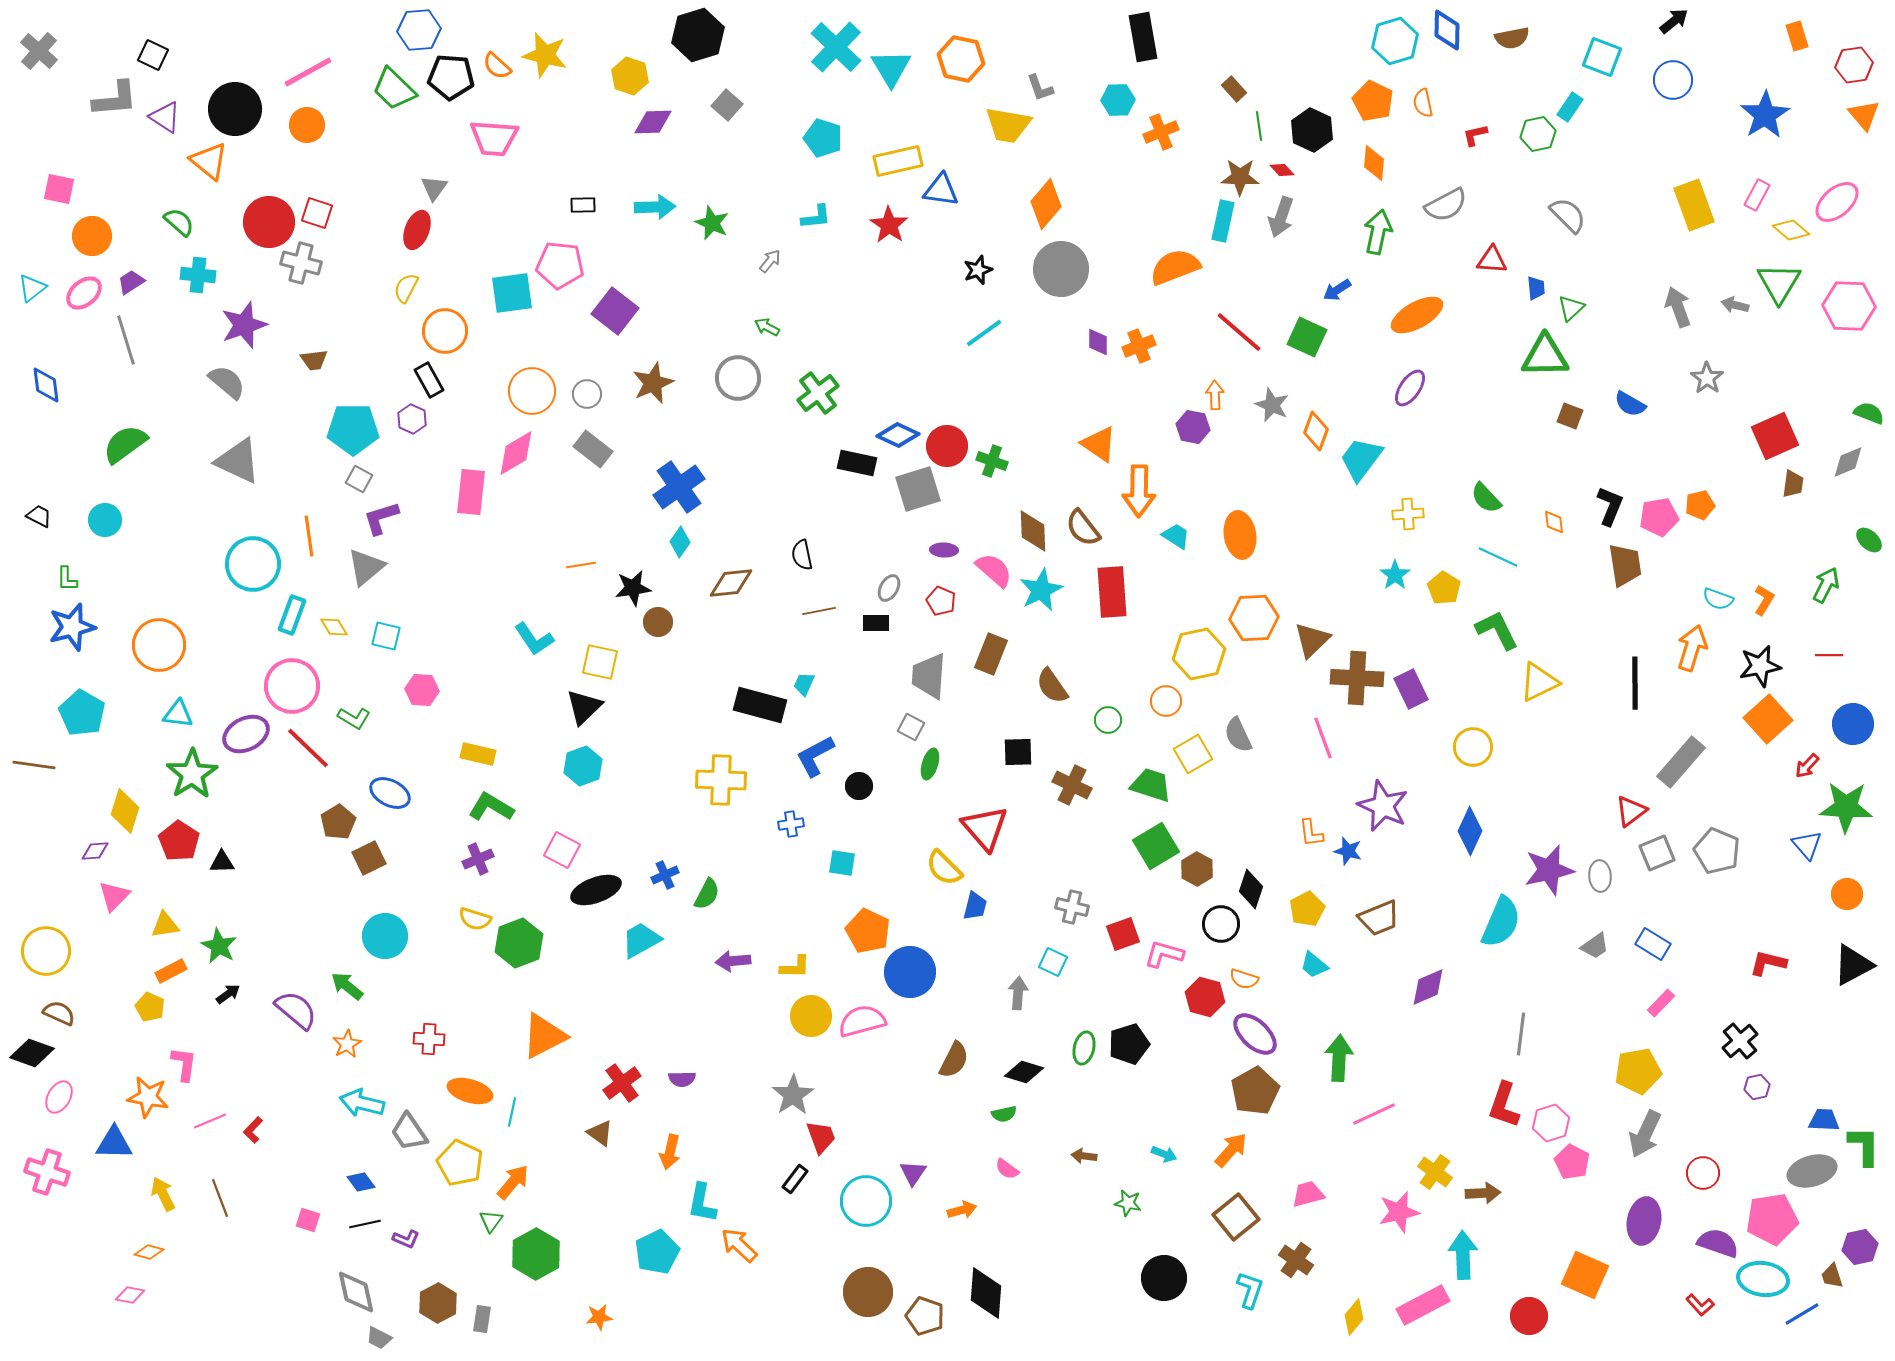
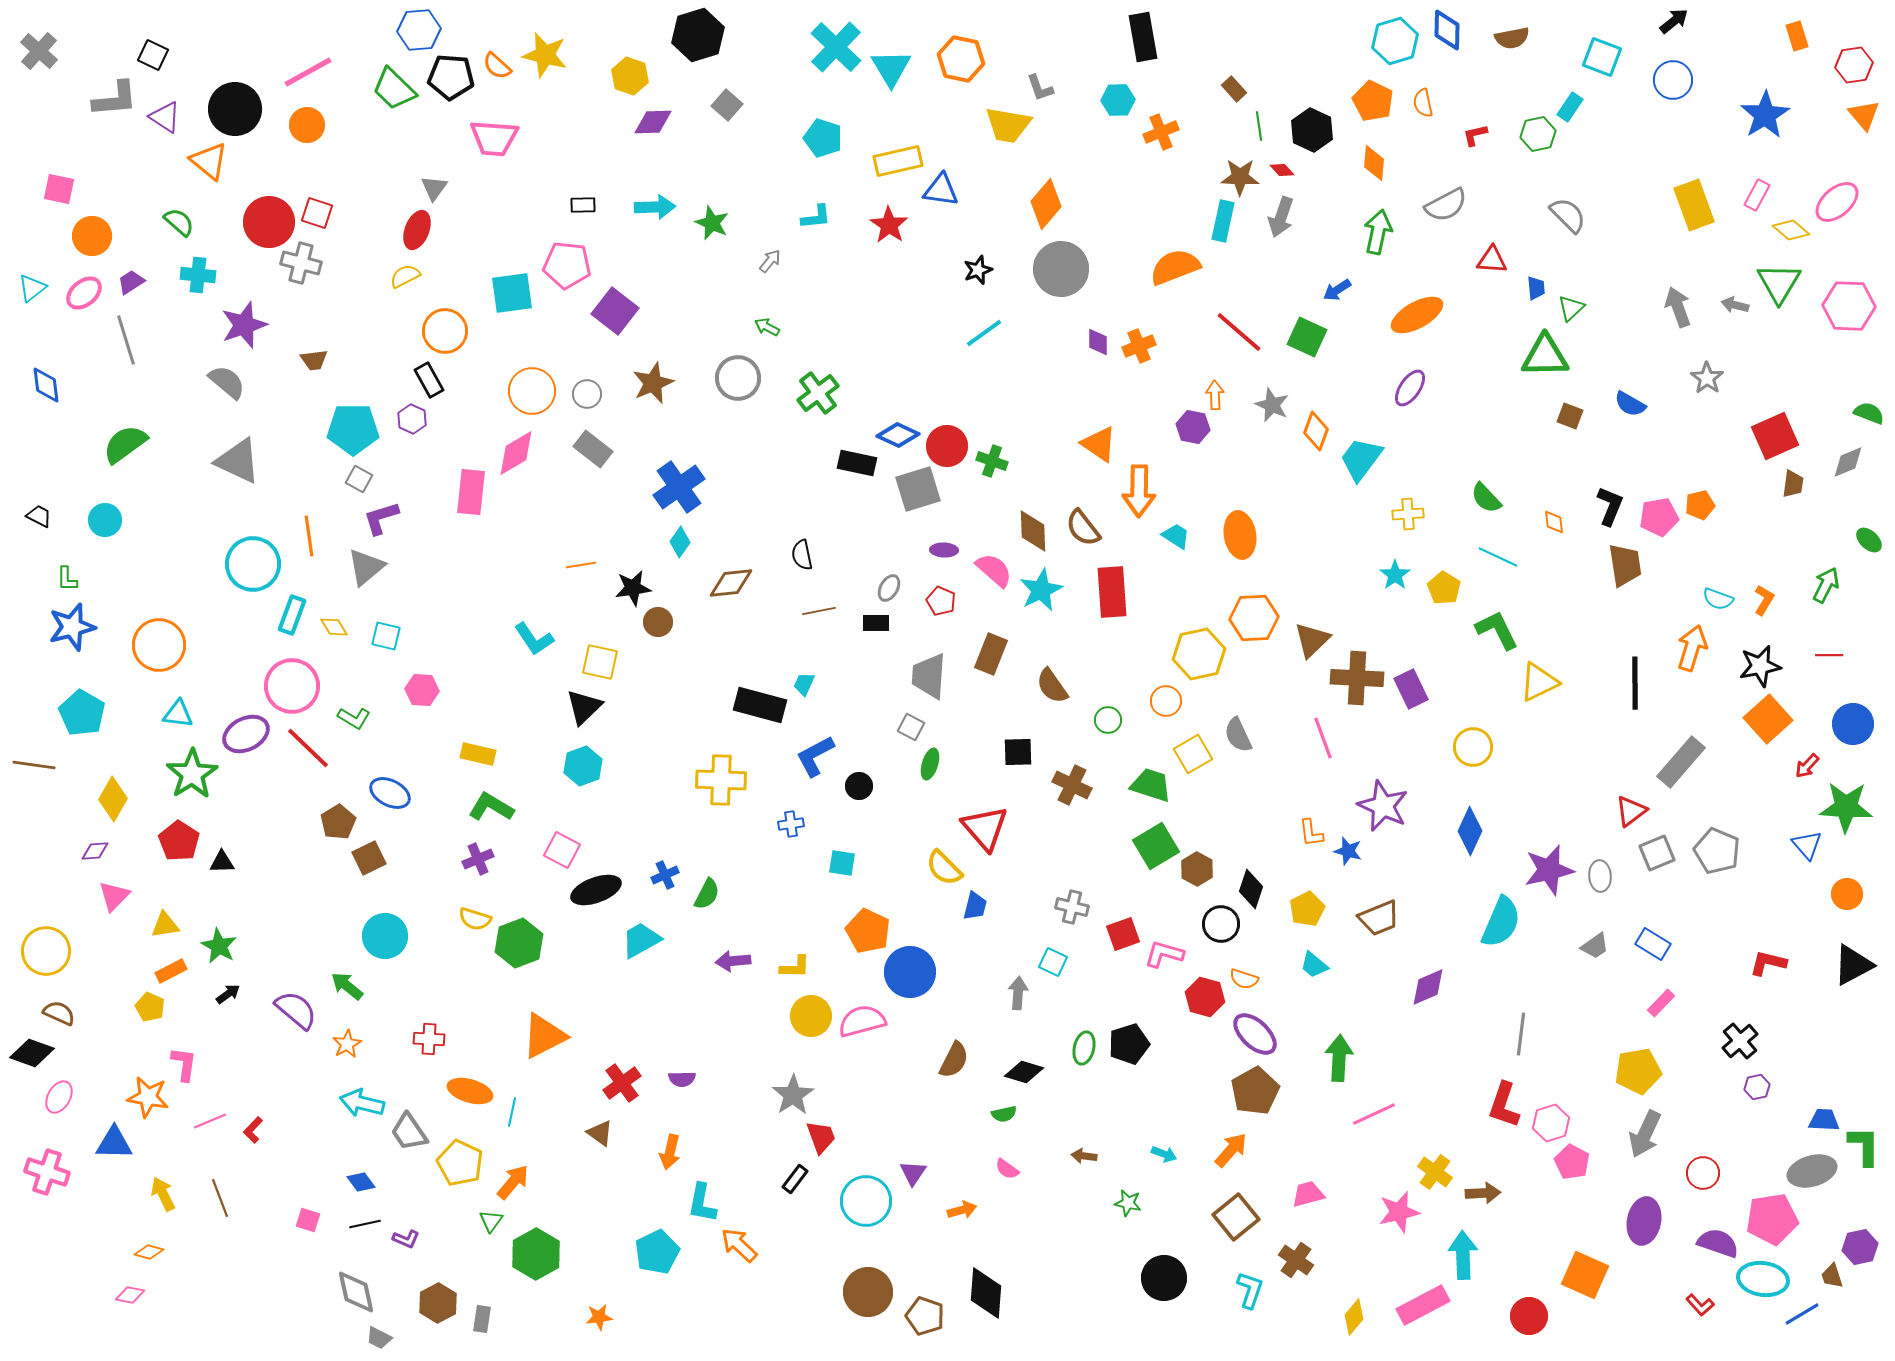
pink pentagon at (560, 265): moved 7 px right
yellow semicircle at (406, 288): moved 1 px left, 12 px up; rotated 36 degrees clockwise
yellow diamond at (125, 811): moved 12 px left, 12 px up; rotated 12 degrees clockwise
